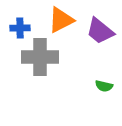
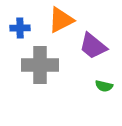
purple trapezoid: moved 7 px left, 15 px down
gray cross: moved 8 px down
